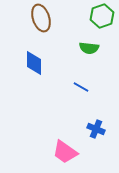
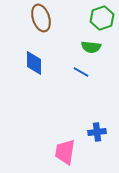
green hexagon: moved 2 px down
green semicircle: moved 2 px right, 1 px up
blue line: moved 15 px up
blue cross: moved 1 px right, 3 px down; rotated 30 degrees counterclockwise
pink trapezoid: rotated 64 degrees clockwise
